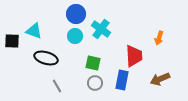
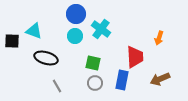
red trapezoid: moved 1 px right, 1 px down
